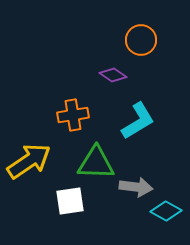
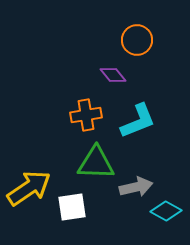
orange circle: moved 4 px left
purple diamond: rotated 16 degrees clockwise
orange cross: moved 13 px right
cyan L-shape: rotated 9 degrees clockwise
yellow arrow: moved 27 px down
gray arrow: rotated 20 degrees counterclockwise
white square: moved 2 px right, 6 px down
